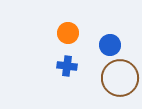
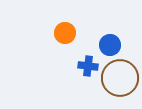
orange circle: moved 3 px left
blue cross: moved 21 px right
